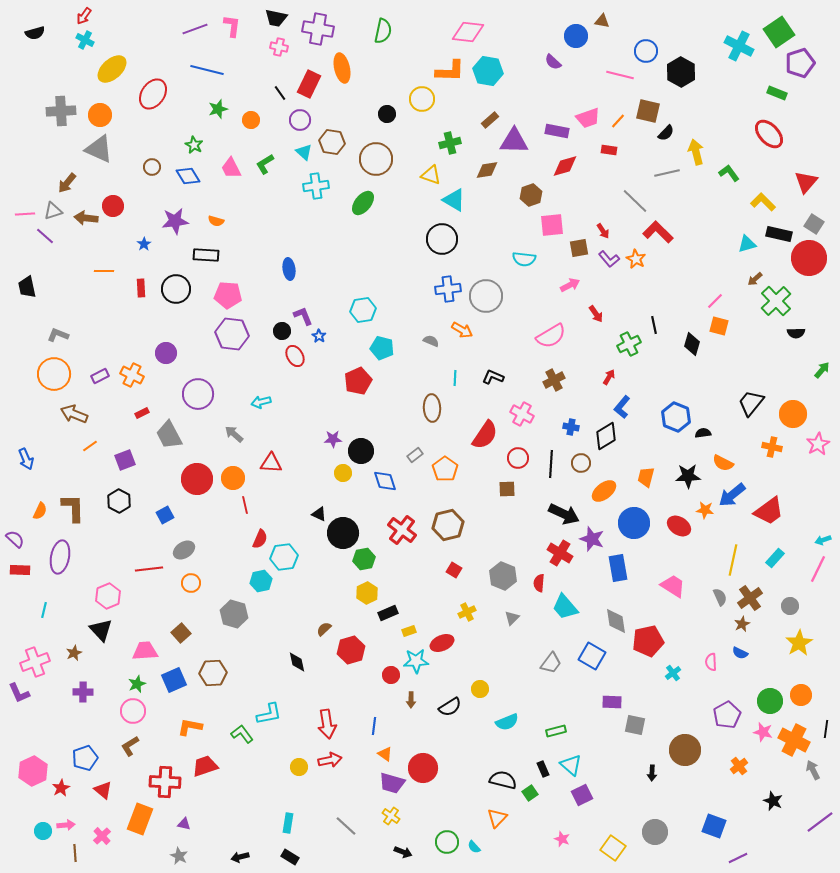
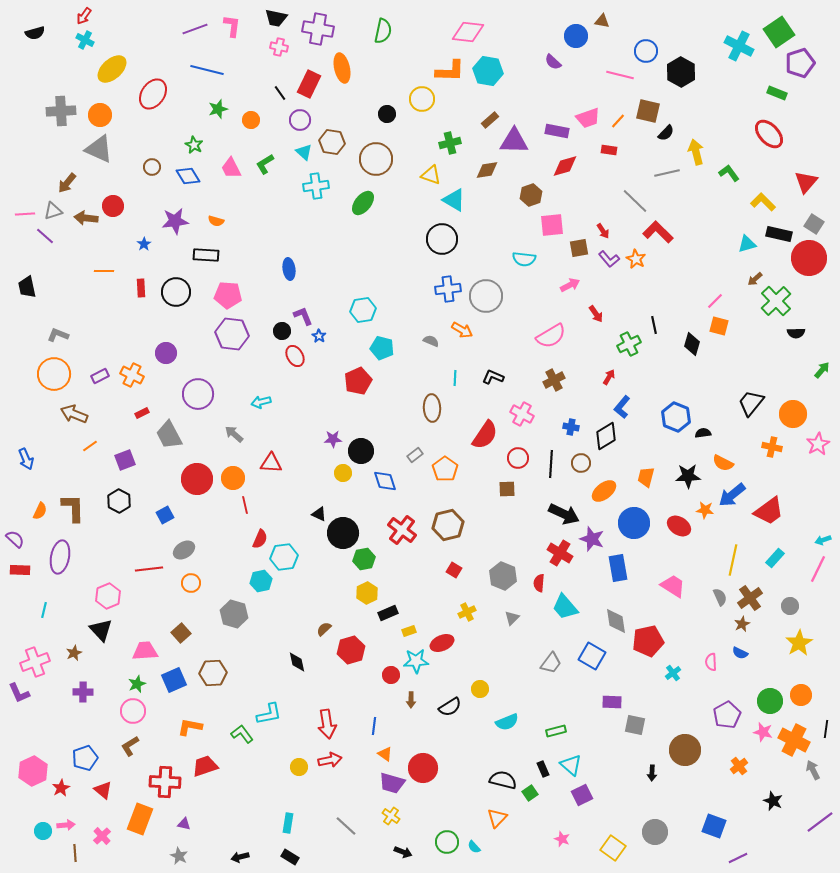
black circle at (176, 289): moved 3 px down
